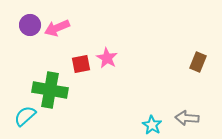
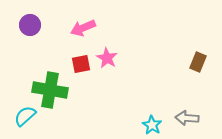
pink arrow: moved 26 px right
